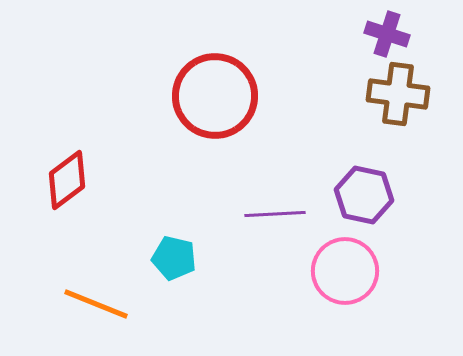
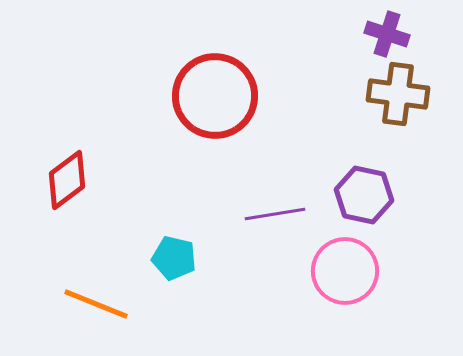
purple line: rotated 6 degrees counterclockwise
